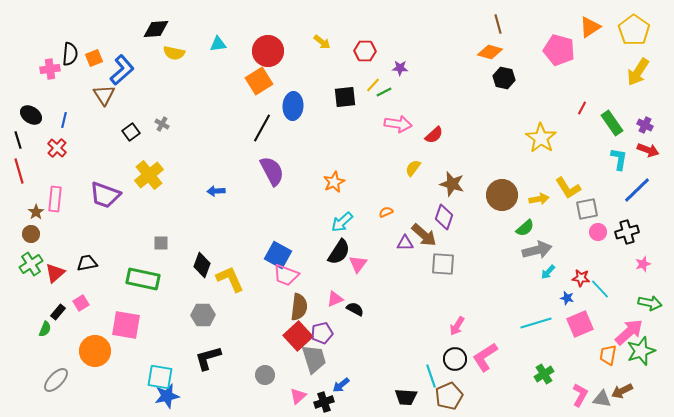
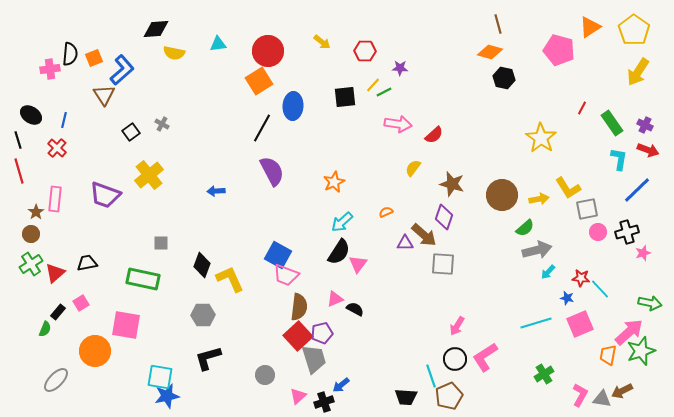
pink star at (643, 264): moved 11 px up
